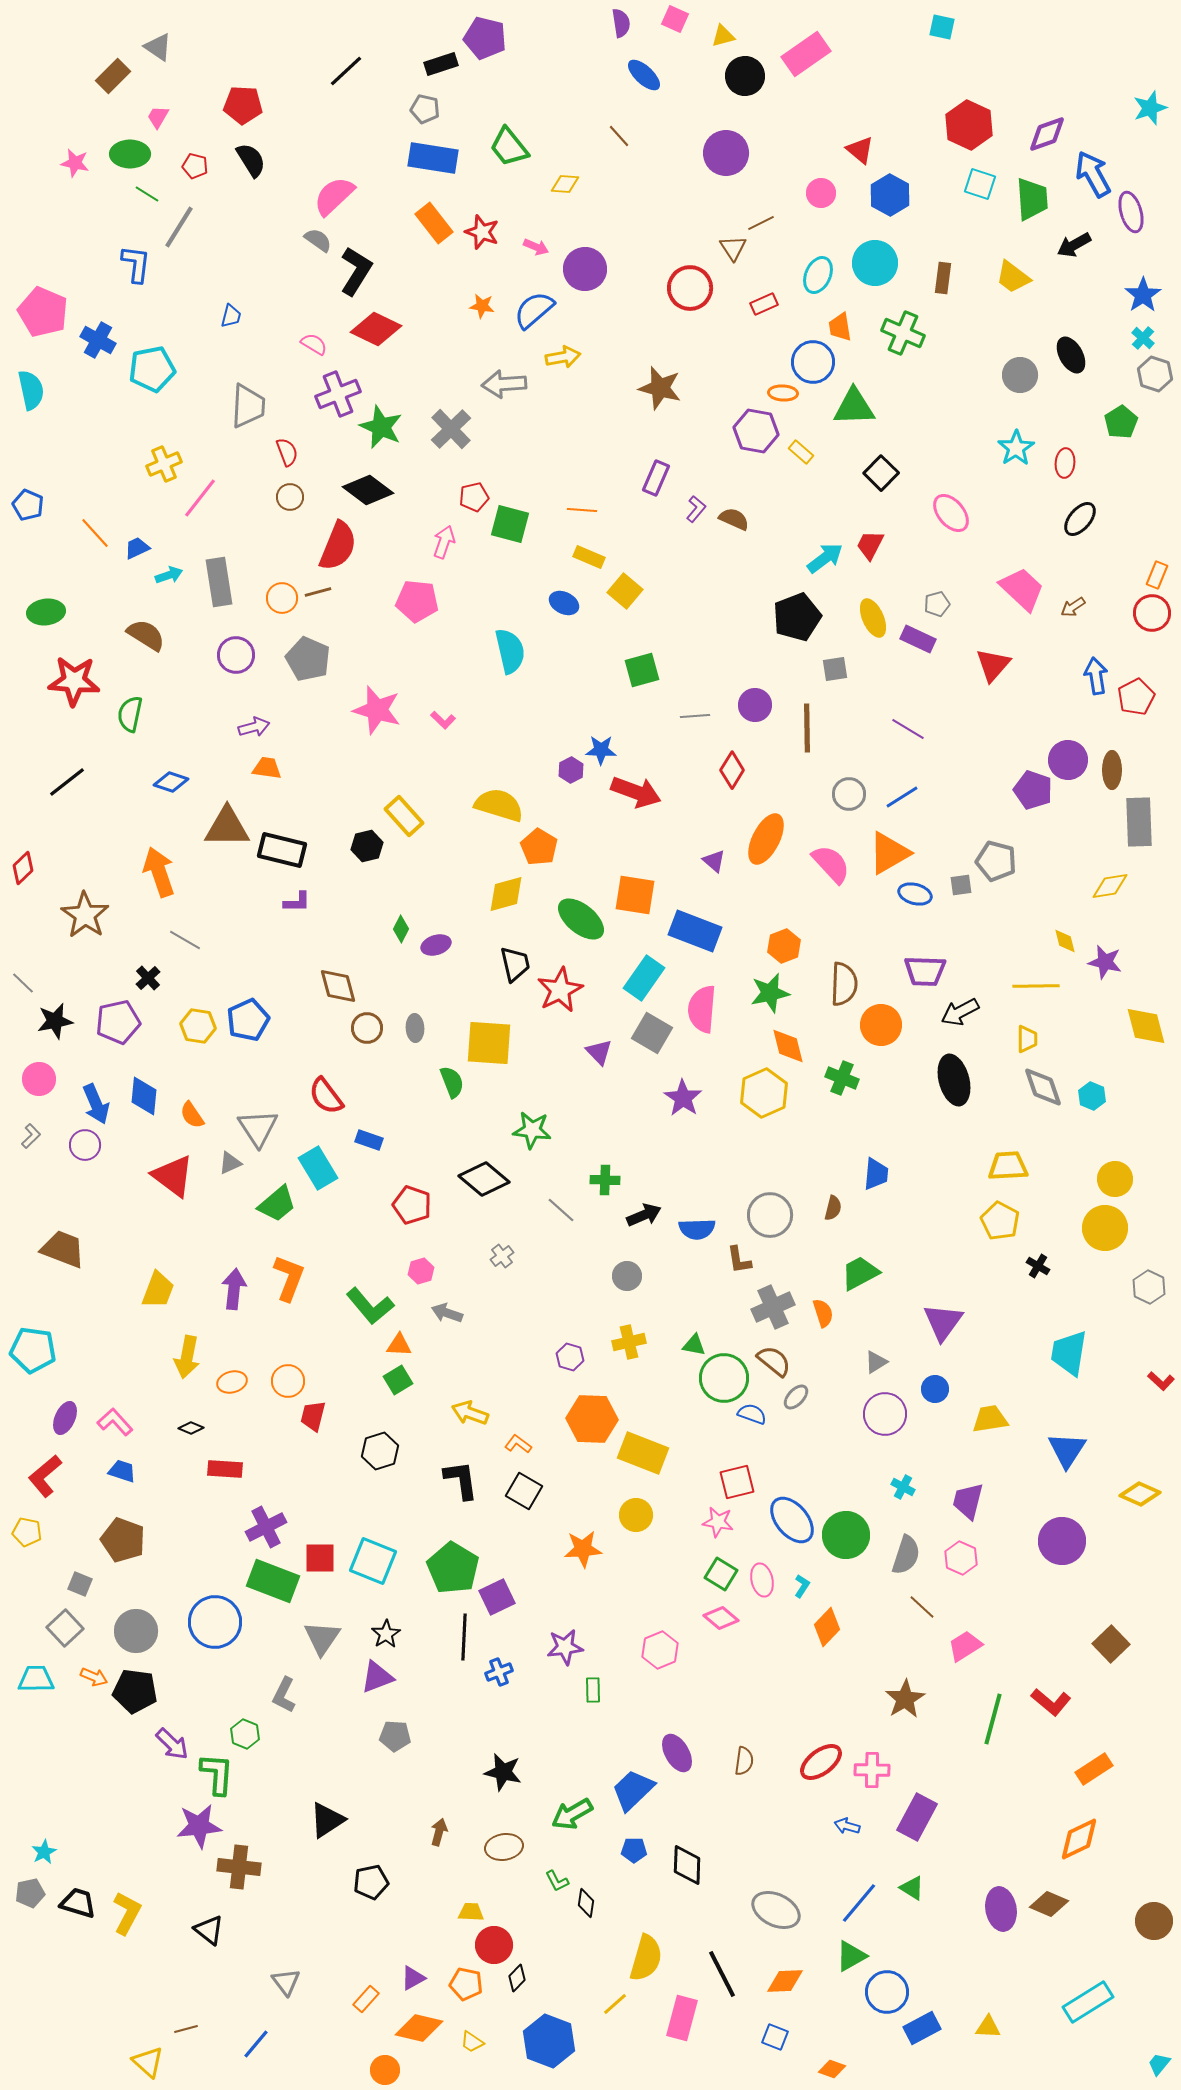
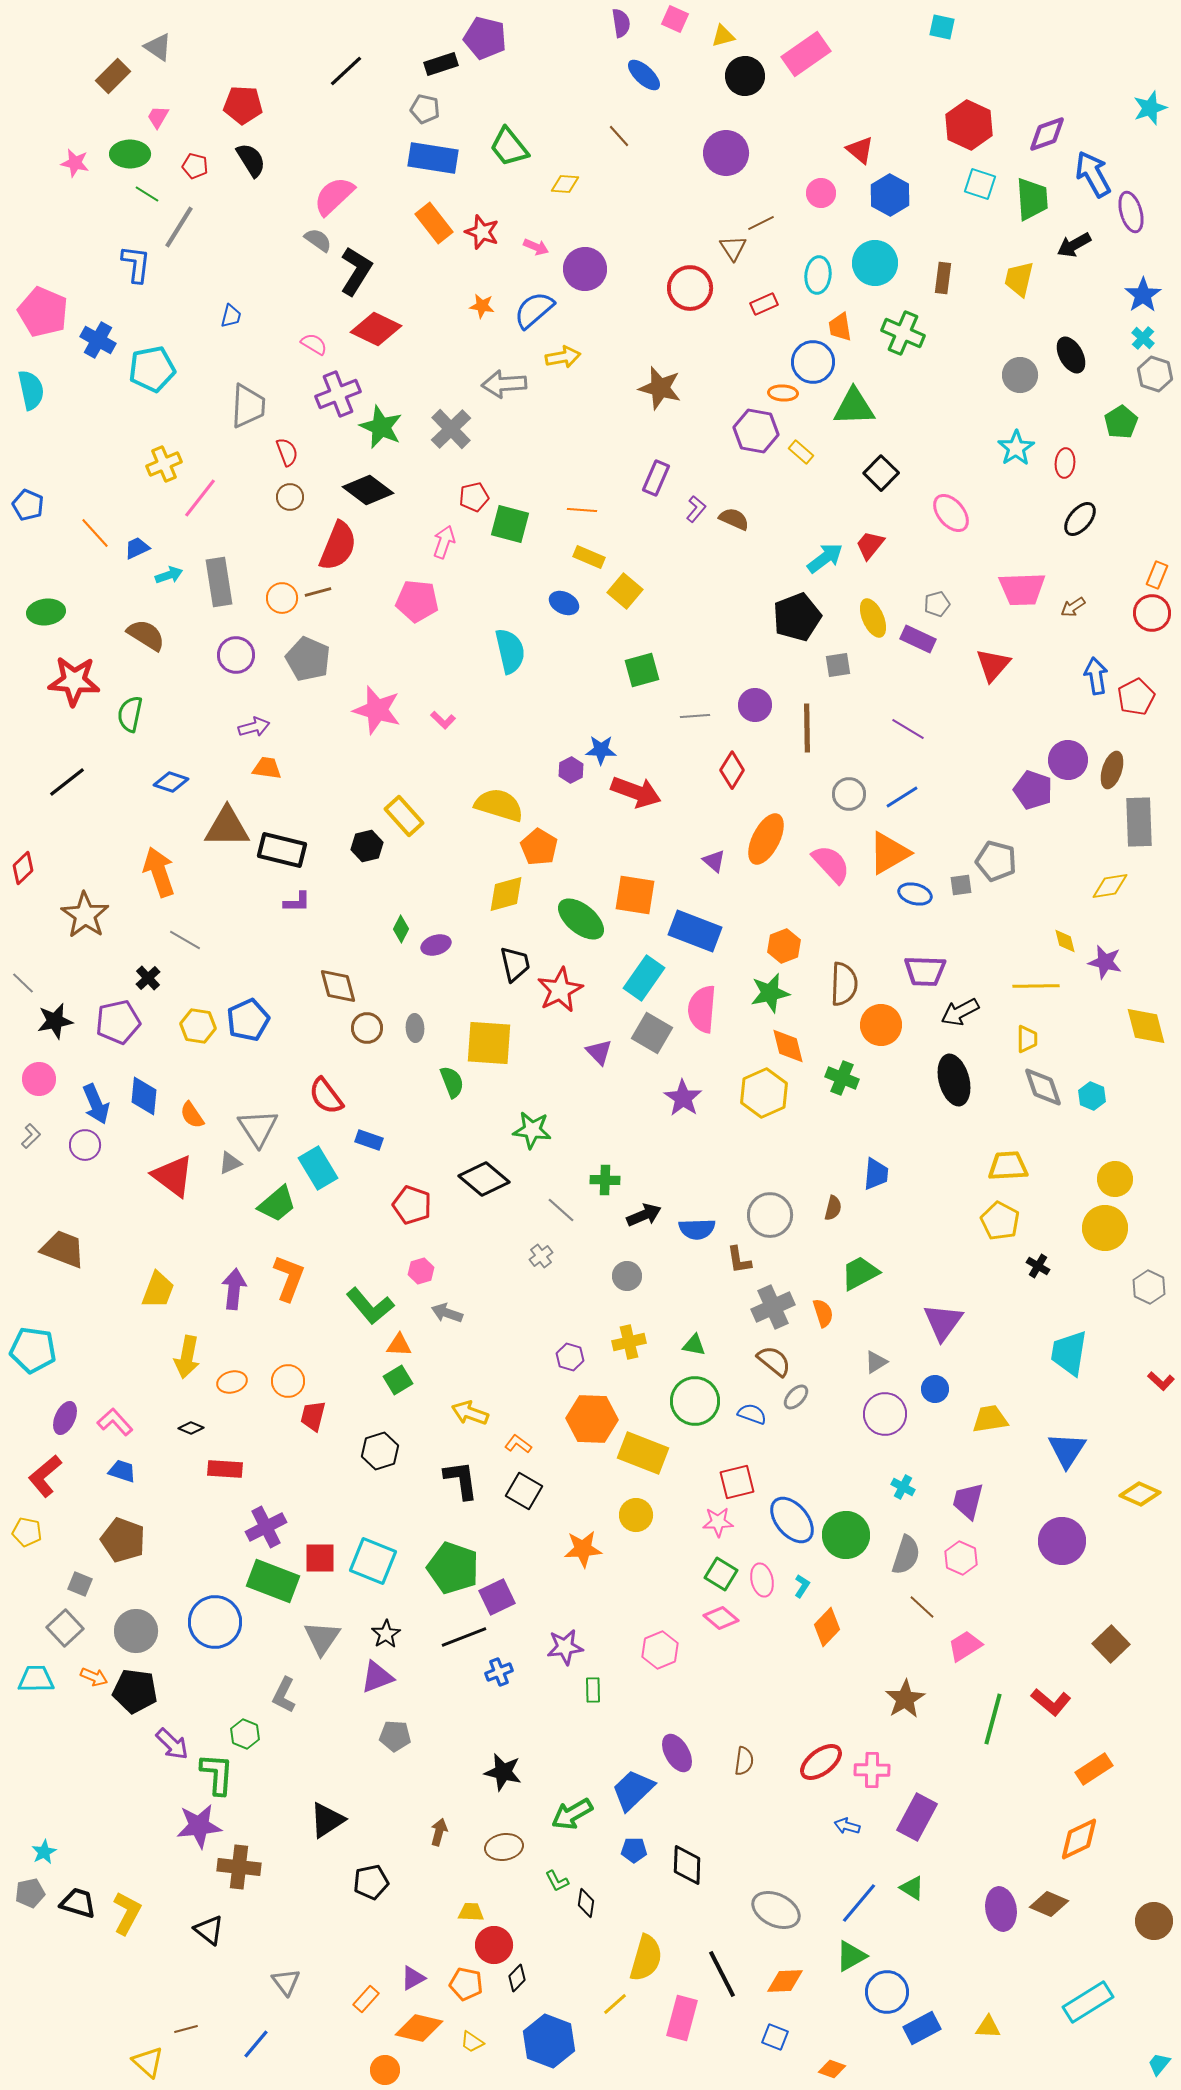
cyan ellipse at (818, 275): rotated 18 degrees counterclockwise
yellow trapezoid at (1013, 277): moved 6 px right, 2 px down; rotated 66 degrees clockwise
red trapezoid at (870, 545): rotated 12 degrees clockwise
pink trapezoid at (1022, 589): rotated 135 degrees clockwise
gray square at (835, 669): moved 3 px right, 4 px up
brown ellipse at (1112, 770): rotated 18 degrees clockwise
gray cross at (502, 1256): moved 39 px right
green circle at (724, 1378): moved 29 px left, 23 px down
pink star at (718, 1522): rotated 12 degrees counterclockwise
green pentagon at (453, 1568): rotated 12 degrees counterclockwise
black line at (464, 1637): rotated 66 degrees clockwise
